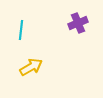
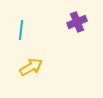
purple cross: moved 1 px left, 1 px up
